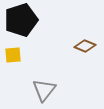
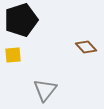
brown diamond: moved 1 px right, 1 px down; rotated 25 degrees clockwise
gray triangle: moved 1 px right
